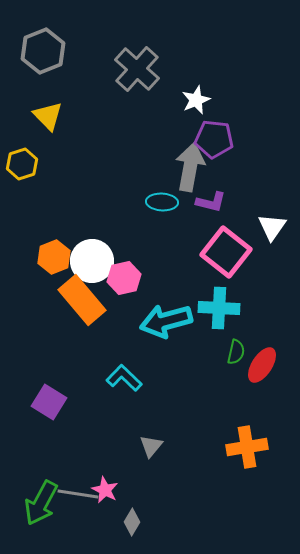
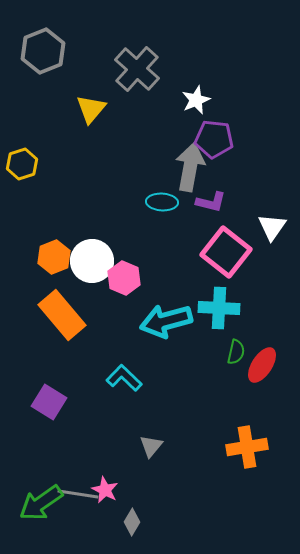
yellow triangle: moved 43 px right, 7 px up; rotated 24 degrees clockwise
pink hexagon: rotated 24 degrees counterclockwise
orange rectangle: moved 20 px left, 15 px down
green arrow: rotated 27 degrees clockwise
